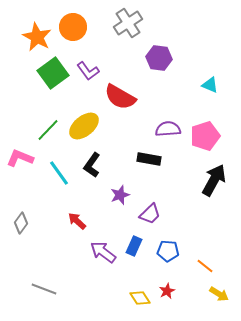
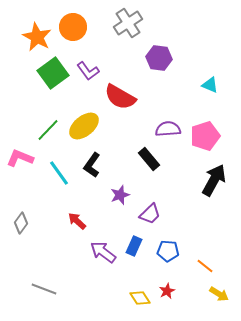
black rectangle: rotated 40 degrees clockwise
